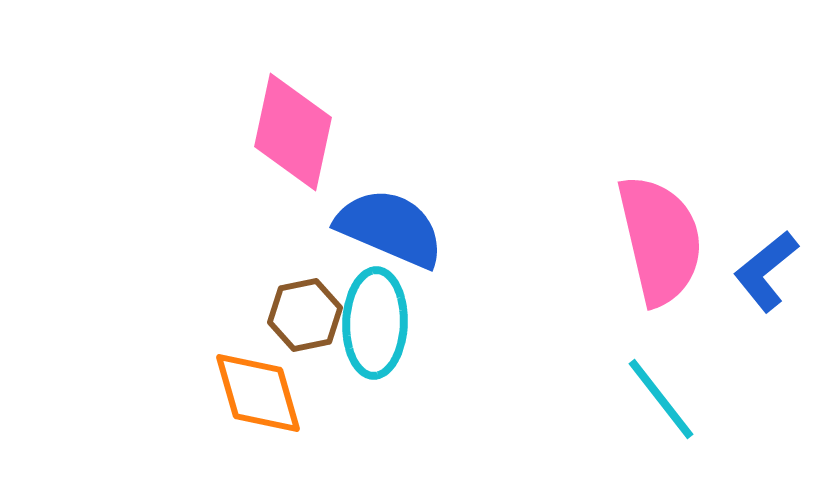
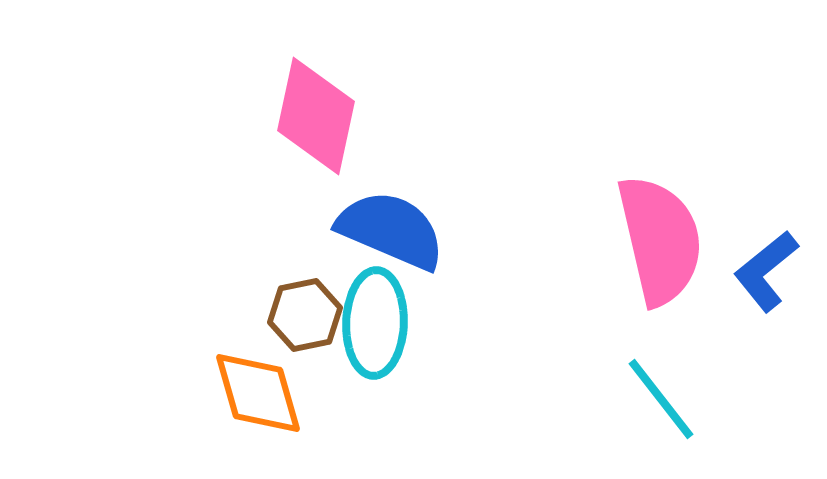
pink diamond: moved 23 px right, 16 px up
blue semicircle: moved 1 px right, 2 px down
